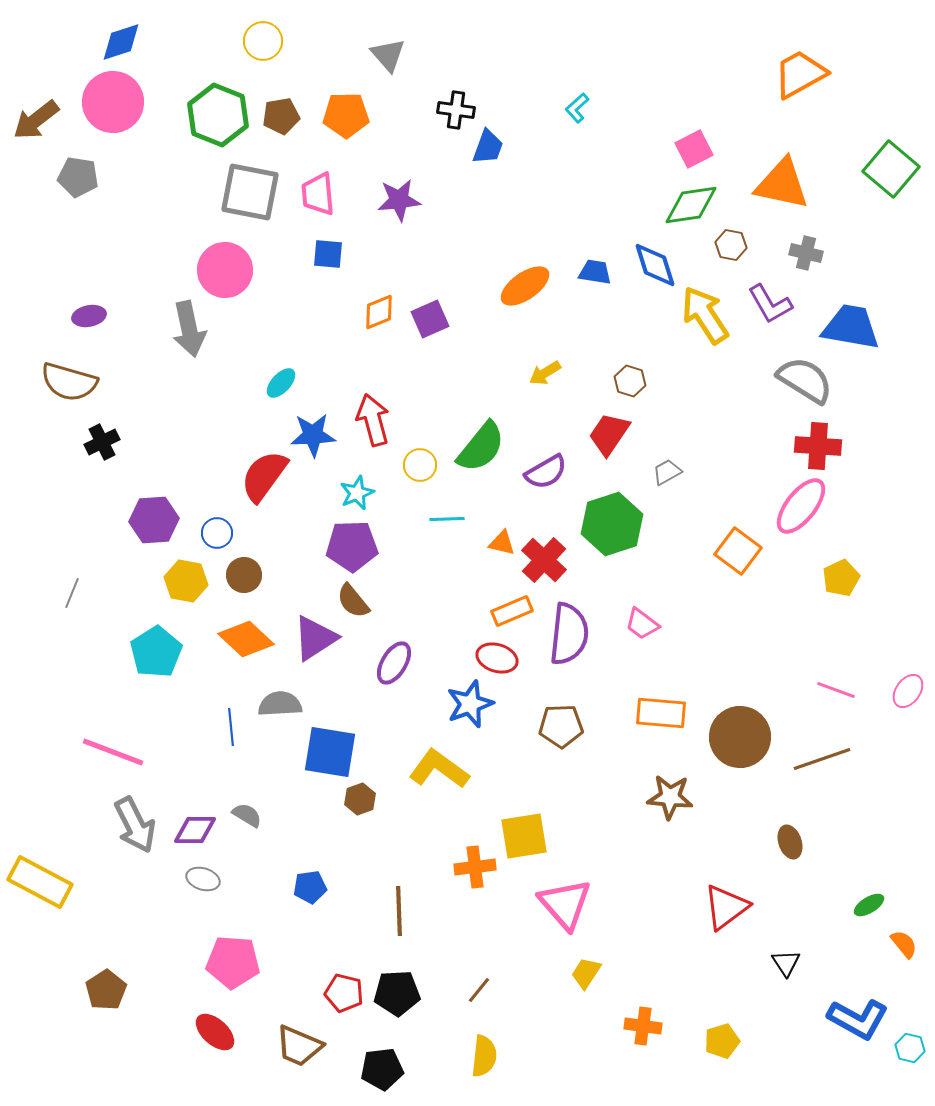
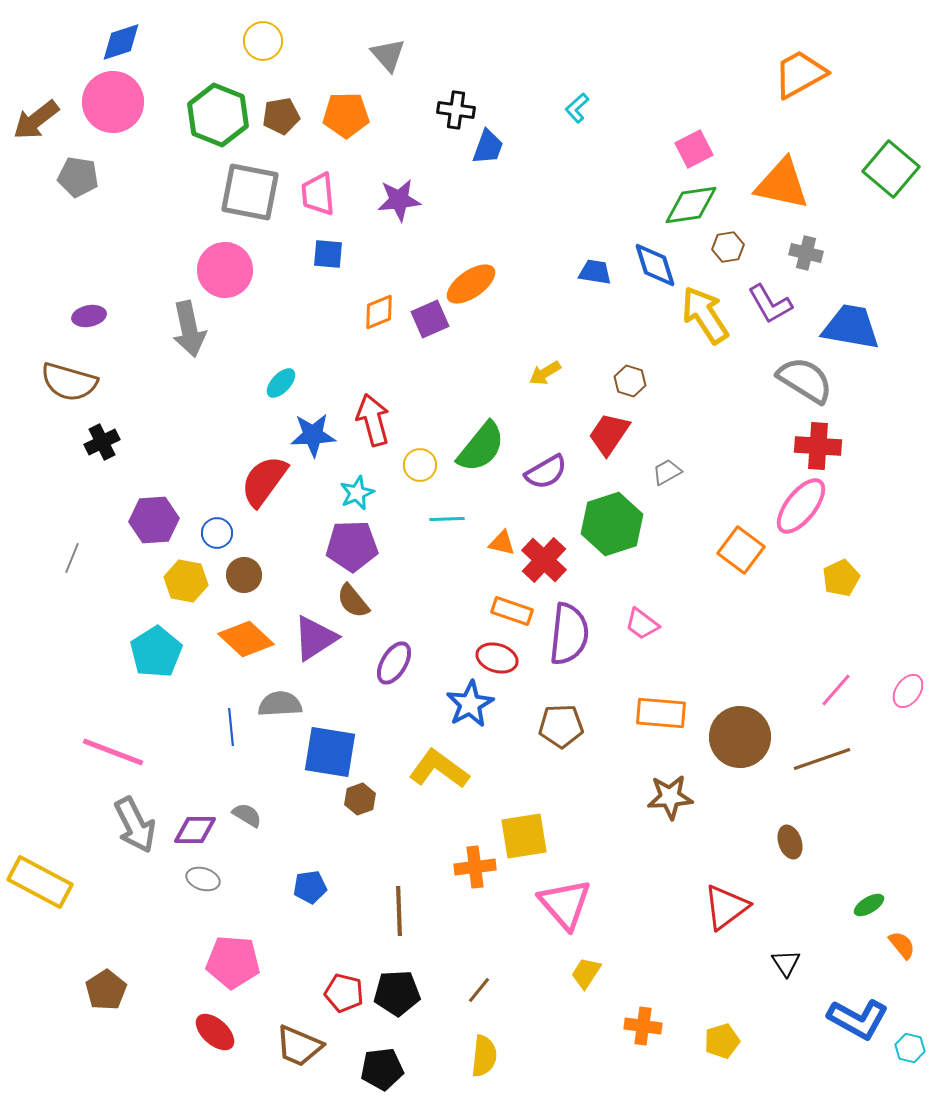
brown hexagon at (731, 245): moved 3 px left, 2 px down; rotated 20 degrees counterclockwise
orange ellipse at (525, 286): moved 54 px left, 2 px up
red semicircle at (264, 476): moved 5 px down
orange square at (738, 551): moved 3 px right, 1 px up
gray line at (72, 593): moved 35 px up
orange rectangle at (512, 611): rotated 42 degrees clockwise
pink line at (836, 690): rotated 69 degrees counterclockwise
blue star at (470, 704): rotated 9 degrees counterclockwise
brown star at (670, 797): rotated 9 degrees counterclockwise
orange semicircle at (904, 944): moved 2 px left, 1 px down
